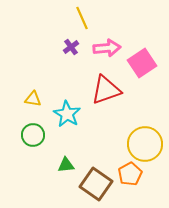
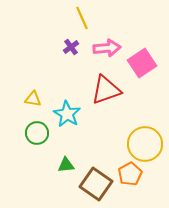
green circle: moved 4 px right, 2 px up
